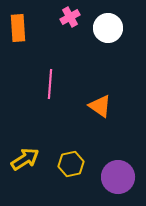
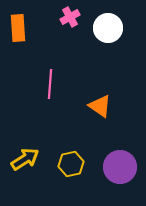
purple circle: moved 2 px right, 10 px up
